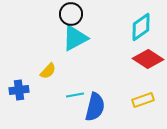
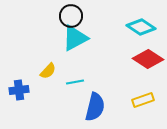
black circle: moved 2 px down
cyan diamond: rotated 68 degrees clockwise
cyan line: moved 13 px up
